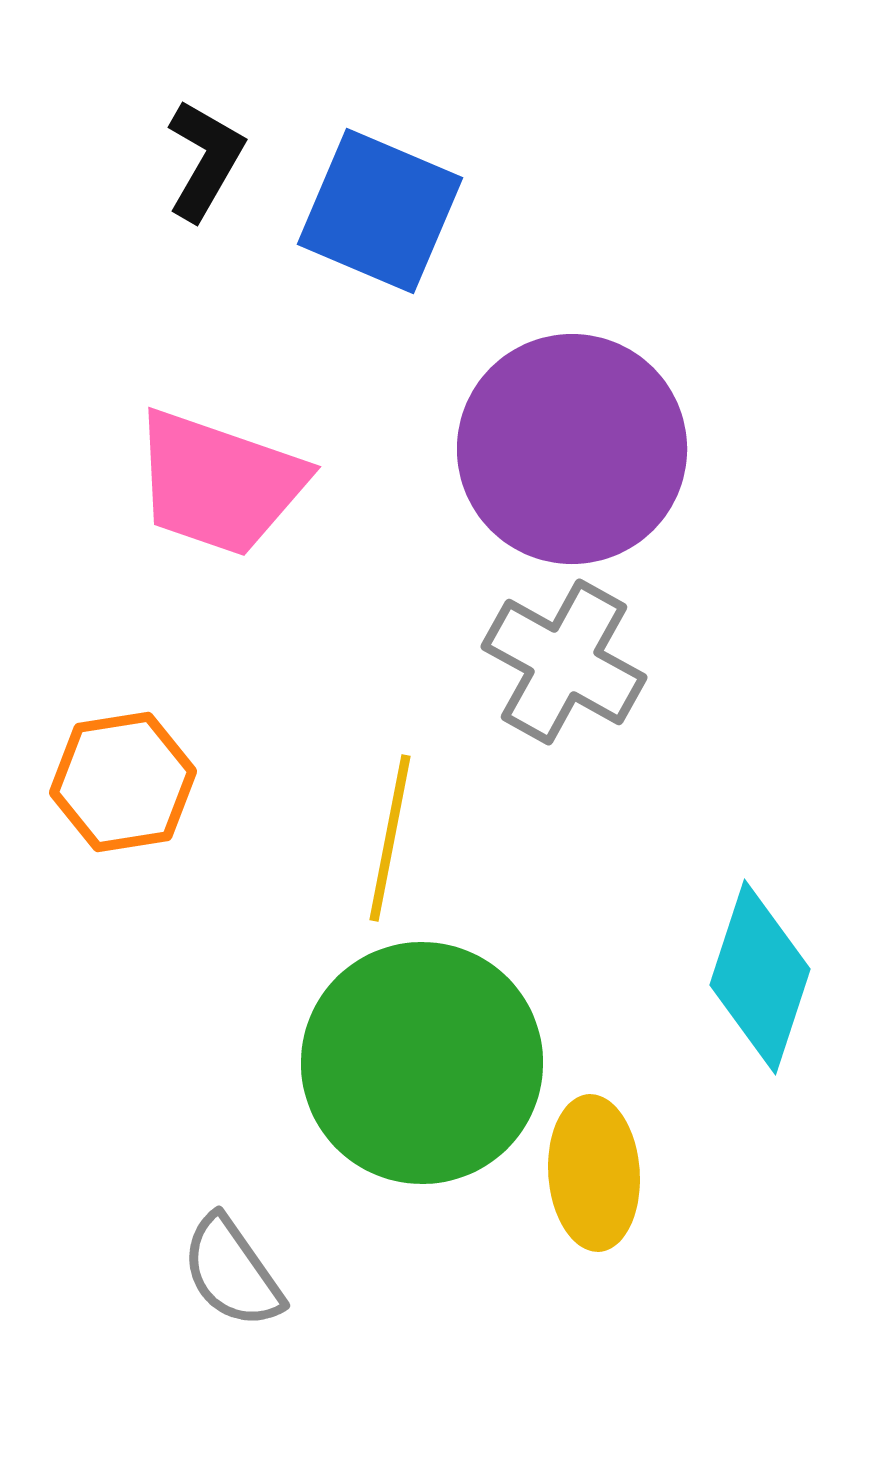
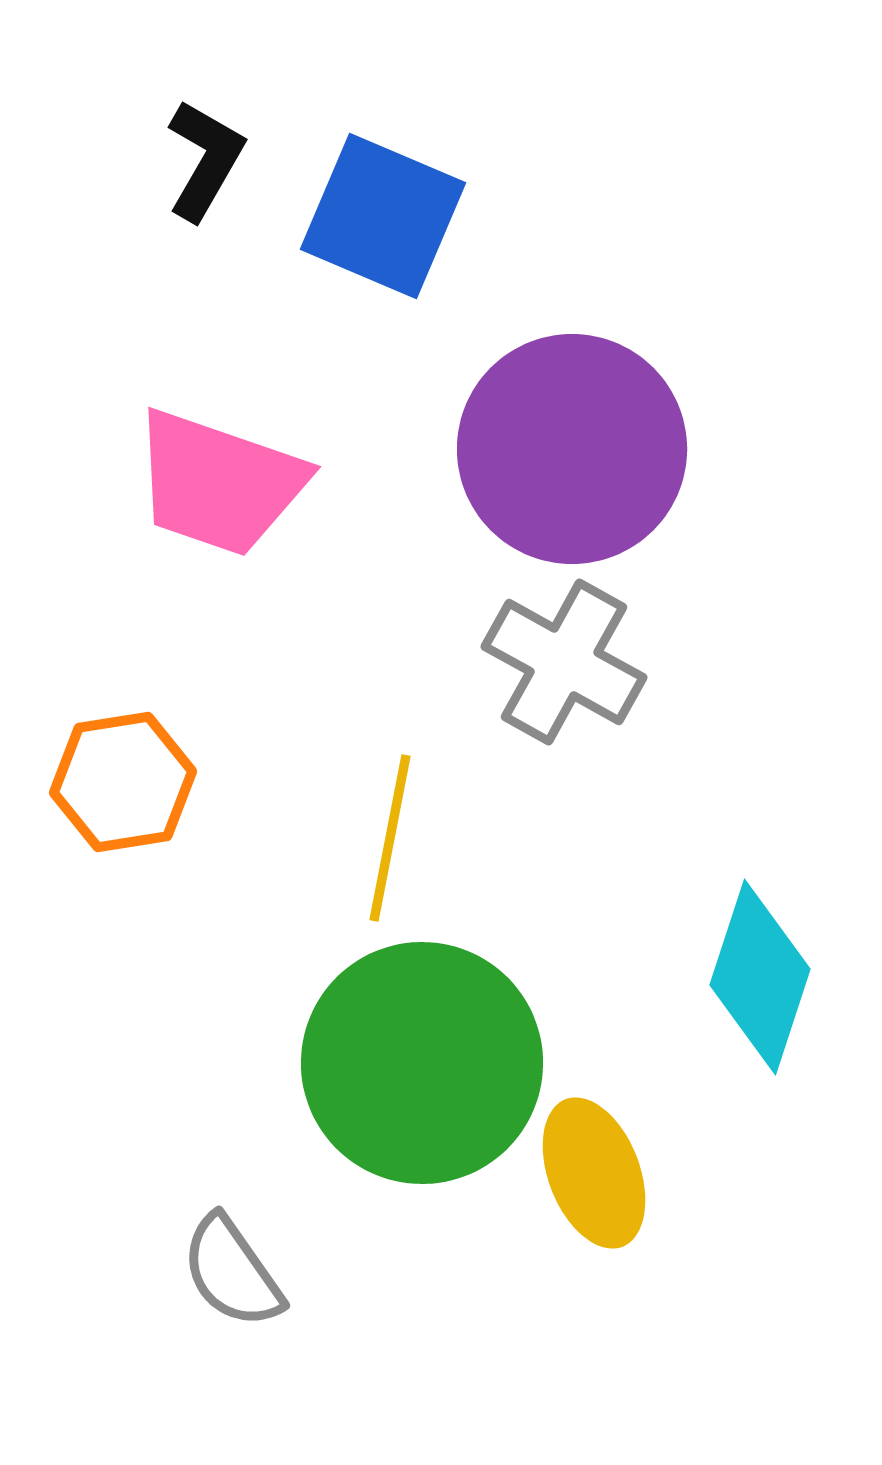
blue square: moved 3 px right, 5 px down
yellow ellipse: rotated 17 degrees counterclockwise
